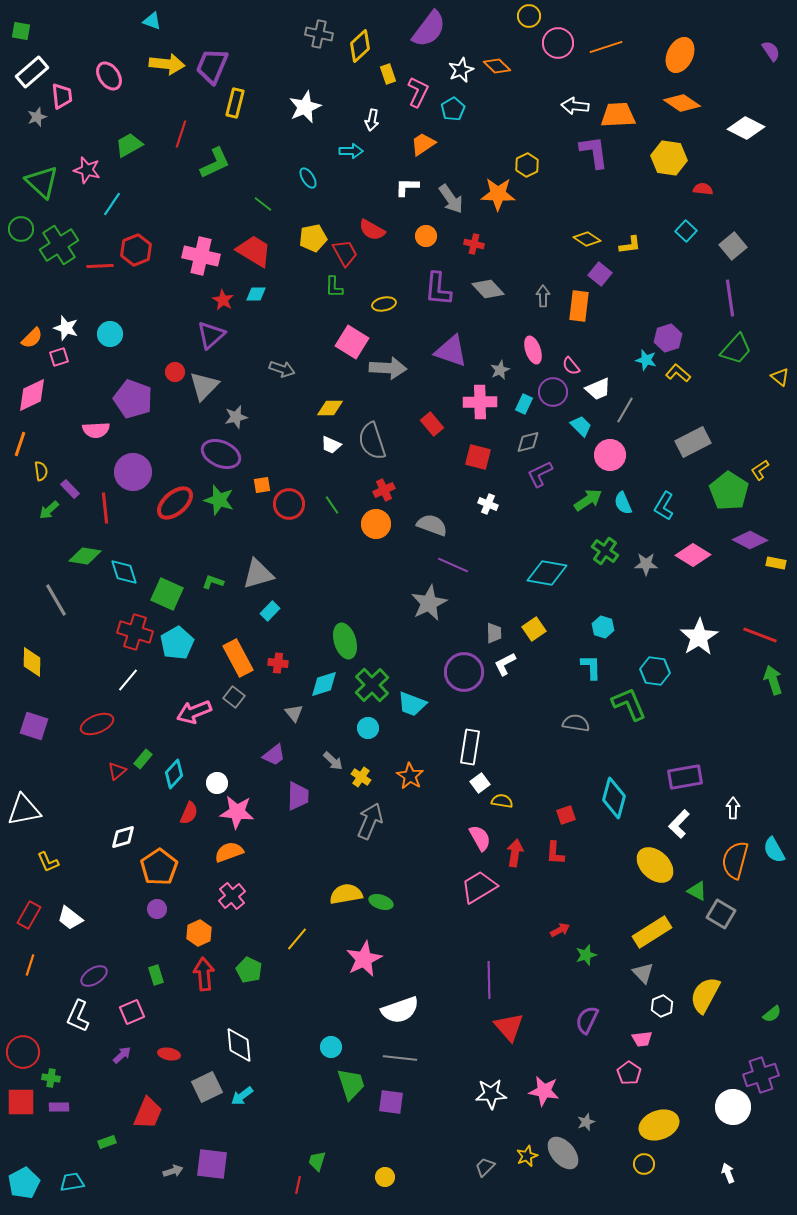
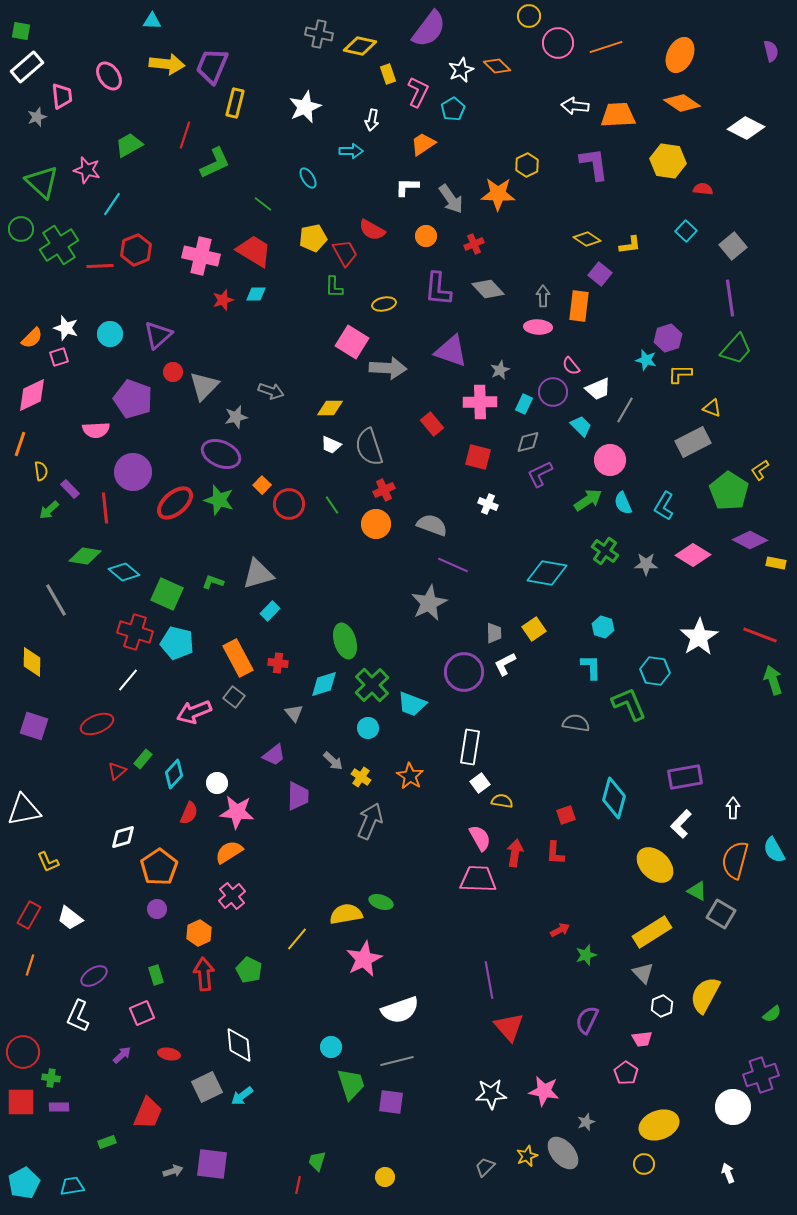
cyan triangle at (152, 21): rotated 18 degrees counterclockwise
yellow diamond at (360, 46): rotated 56 degrees clockwise
purple semicircle at (771, 51): rotated 20 degrees clockwise
white rectangle at (32, 72): moved 5 px left, 5 px up
red line at (181, 134): moved 4 px right, 1 px down
purple L-shape at (594, 152): moved 12 px down
yellow hexagon at (669, 158): moved 1 px left, 3 px down
red cross at (474, 244): rotated 36 degrees counterclockwise
red star at (223, 300): rotated 25 degrees clockwise
purple triangle at (211, 335): moved 53 px left
pink ellipse at (533, 350): moved 5 px right, 23 px up; rotated 68 degrees counterclockwise
gray arrow at (282, 369): moved 11 px left, 22 px down
red circle at (175, 372): moved 2 px left
yellow L-shape at (678, 373): moved 2 px right, 1 px down; rotated 40 degrees counterclockwise
yellow triangle at (780, 377): moved 68 px left, 31 px down; rotated 18 degrees counterclockwise
gray semicircle at (372, 441): moved 3 px left, 6 px down
pink circle at (610, 455): moved 5 px down
orange square at (262, 485): rotated 36 degrees counterclockwise
cyan diamond at (124, 572): rotated 32 degrees counterclockwise
cyan pentagon at (177, 643): rotated 28 degrees counterclockwise
white L-shape at (679, 824): moved 2 px right
orange semicircle at (229, 852): rotated 12 degrees counterclockwise
pink trapezoid at (479, 887): moved 1 px left, 8 px up; rotated 33 degrees clockwise
yellow semicircle at (346, 894): moved 20 px down
purple line at (489, 980): rotated 9 degrees counterclockwise
pink square at (132, 1012): moved 10 px right, 1 px down
gray line at (400, 1058): moved 3 px left, 3 px down; rotated 20 degrees counterclockwise
pink pentagon at (629, 1073): moved 3 px left
cyan trapezoid at (72, 1182): moved 4 px down
